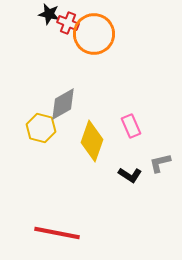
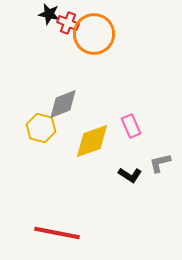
gray diamond: rotated 8 degrees clockwise
yellow diamond: rotated 51 degrees clockwise
